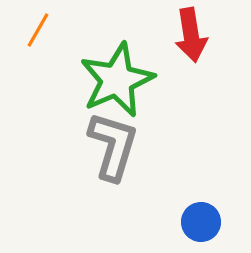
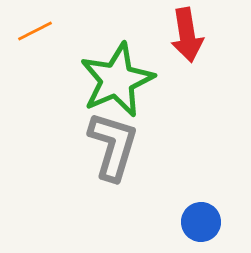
orange line: moved 3 px left, 1 px down; rotated 33 degrees clockwise
red arrow: moved 4 px left
